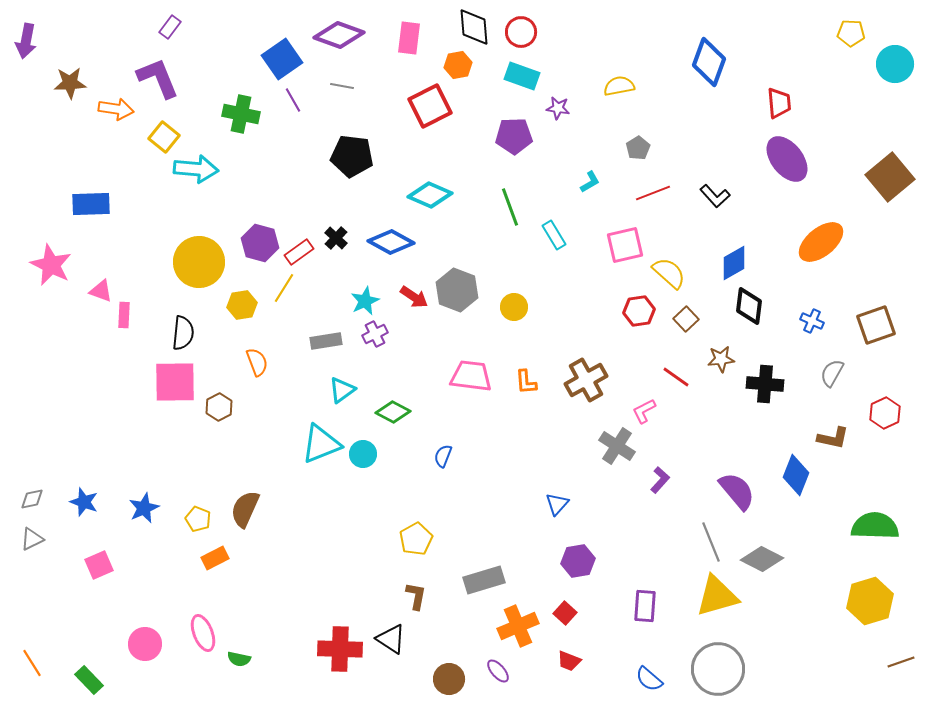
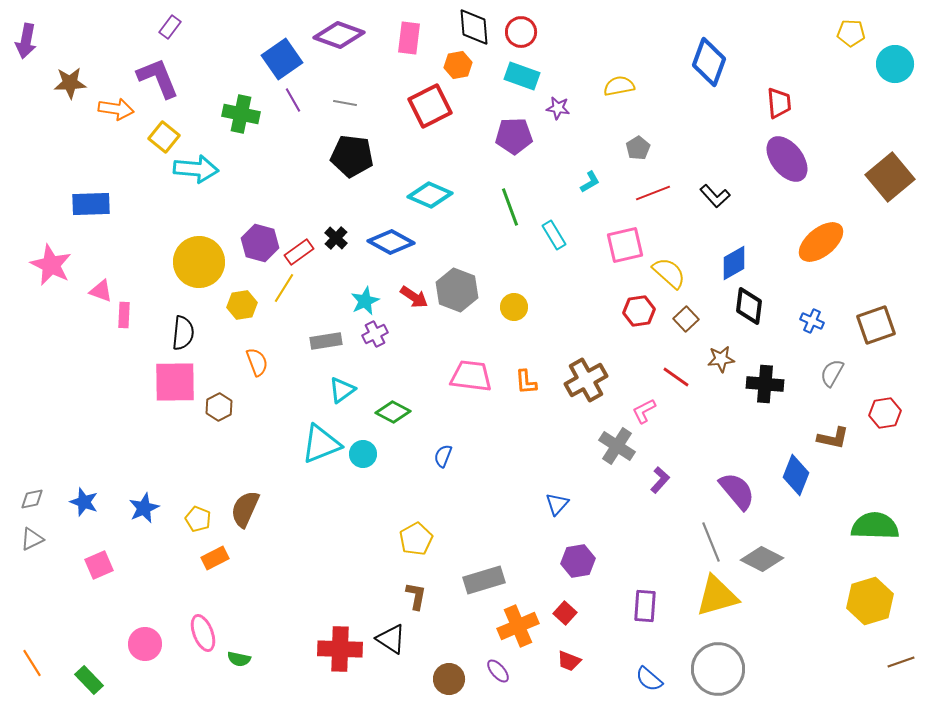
gray line at (342, 86): moved 3 px right, 17 px down
red hexagon at (885, 413): rotated 16 degrees clockwise
